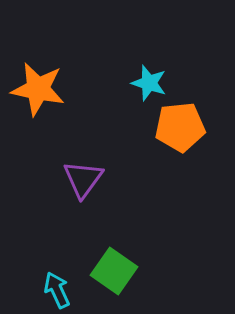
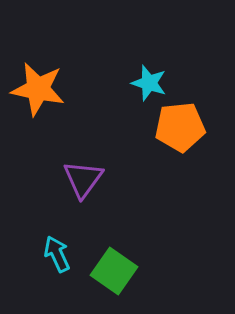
cyan arrow: moved 36 px up
